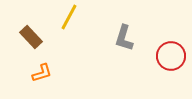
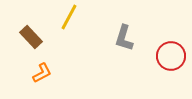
orange L-shape: rotated 10 degrees counterclockwise
